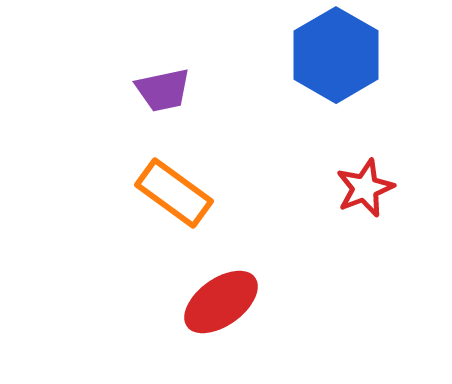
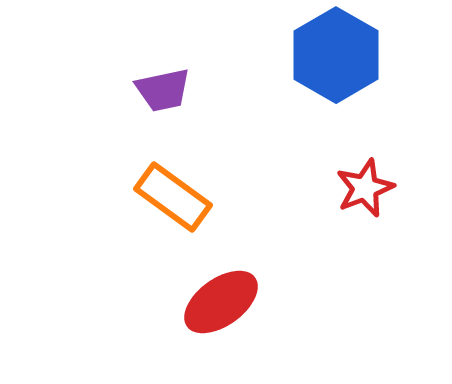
orange rectangle: moved 1 px left, 4 px down
